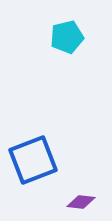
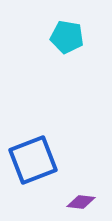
cyan pentagon: rotated 24 degrees clockwise
